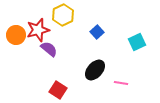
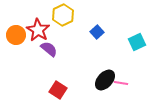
red star: rotated 25 degrees counterclockwise
black ellipse: moved 10 px right, 10 px down
